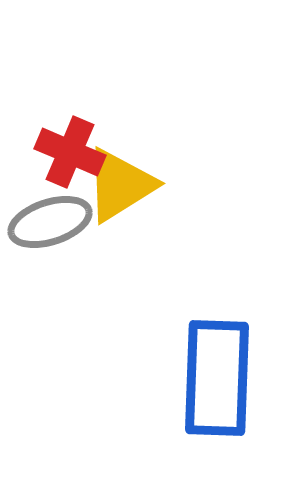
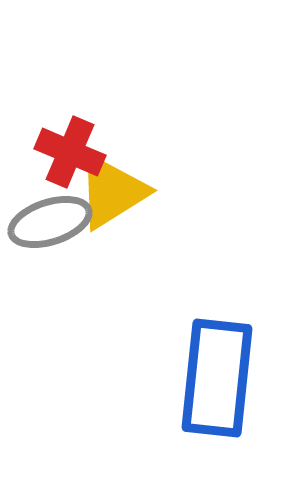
yellow triangle: moved 8 px left, 7 px down
blue rectangle: rotated 4 degrees clockwise
